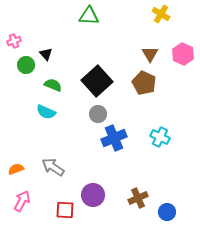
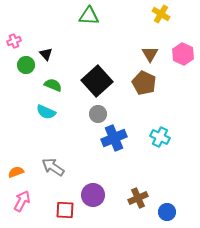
orange semicircle: moved 3 px down
